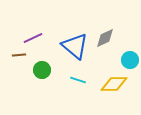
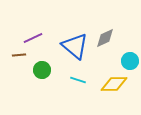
cyan circle: moved 1 px down
